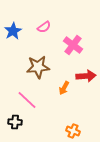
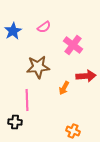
pink line: rotated 45 degrees clockwise
